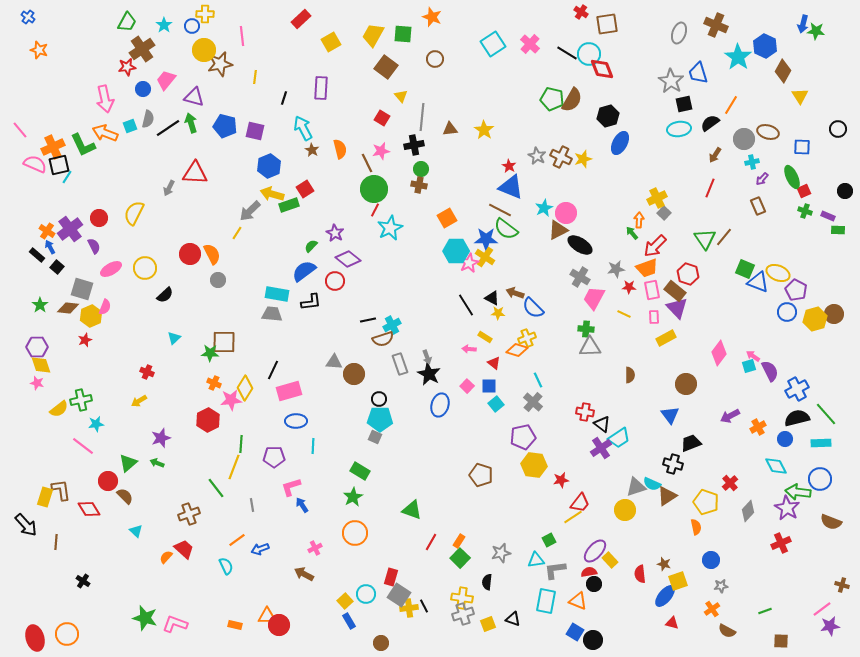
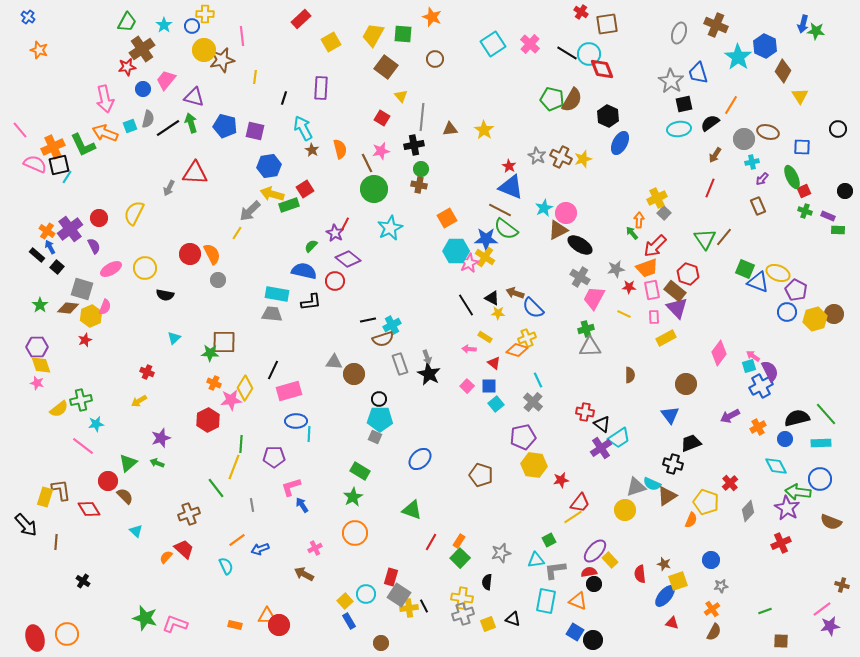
brown star at (220, 64): moved 2 px right, 4 px up
black hexagon at (608, 116): rotated 20 degrees counterclockwise
blue hexagon at (269, 166): rotated 15 degrees clockwise
red line at (375, 210): moved 30 px left, 14 px down
blue semicircle at (304, 271): rotated 50 degrees clockwise
black semicircle at (165, 295): rotated 54 degrees clockwise
green cross at (586, 329): rotated 21 degrees counterclockwise
blue cross at (797, 389): moved 36 px left, 3 px up
blue ellipse at (440, 405): moved 20 px left, 54 px down; rotated 30 degrees clockwise
cyan line at (313, 446): moved 4 px left, 12 px up
orange semicircle at (696, 527): moved 5 px left, 7 px up; rotated 35 degrees clockwise
brown semicircle at (727, 631): moved 13 px left, 1 px down; rotated 90 degrees counterclockwise
